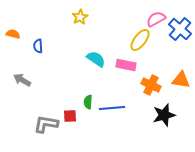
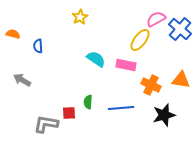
blue line: moved 9 px right
red square: moved 1 px left, 3 px up
